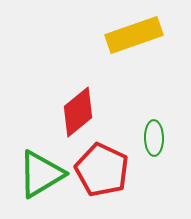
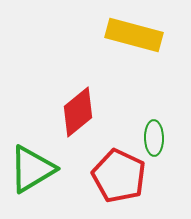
yellow rectangle: rotated 34 degrees clockwise
red pentagon: moved 17 px right, 6 px down
green triangle: moved 9 px left, 5 px up
